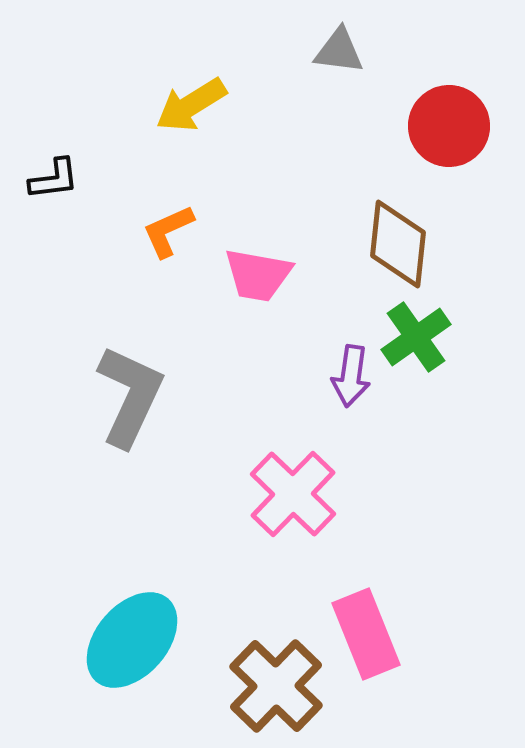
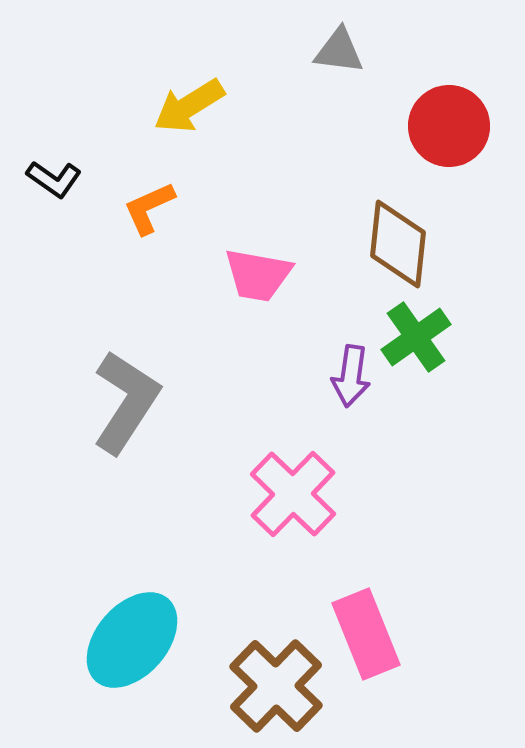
yellow arrow: moved 2 px left, 1 px down
black L-shape: rotated 42 degrees clockwise
orange L-shape: moved 19 px left, 23 px up
gray L-shape: moved 4 px left, 6 px down; rotated 8 degrees clockwise
